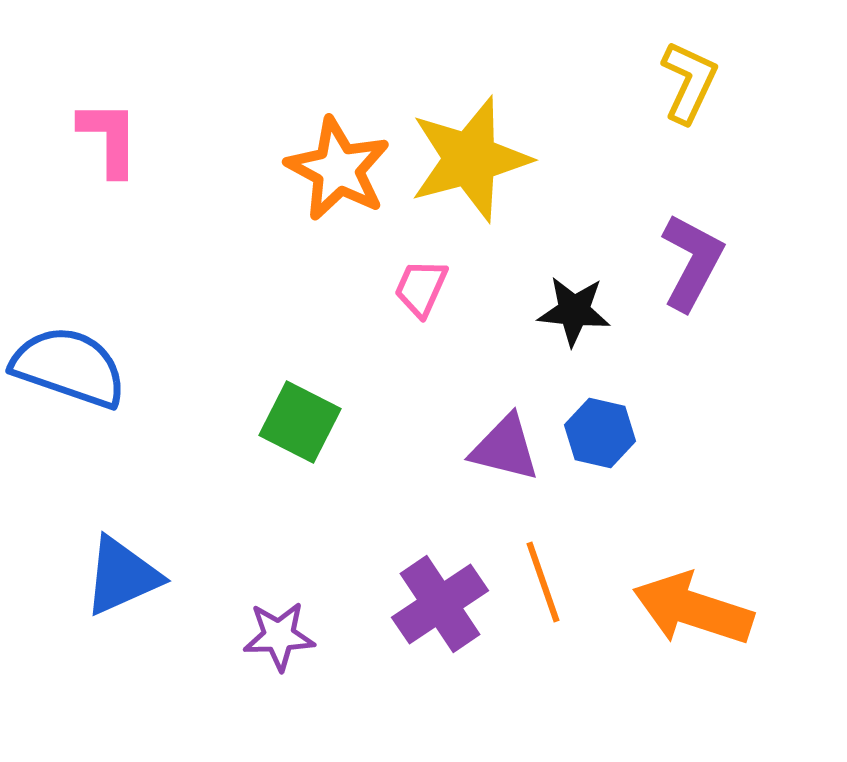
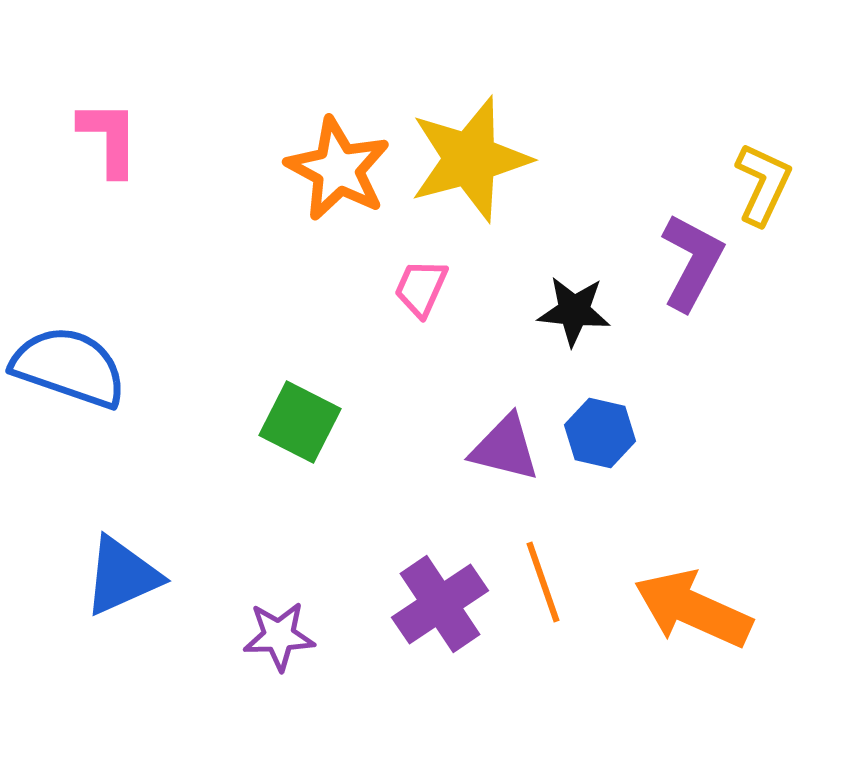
yellow L-shape: moved 74 px right, 102 px down
orange arrow: rotated 6 degrees clockwise
